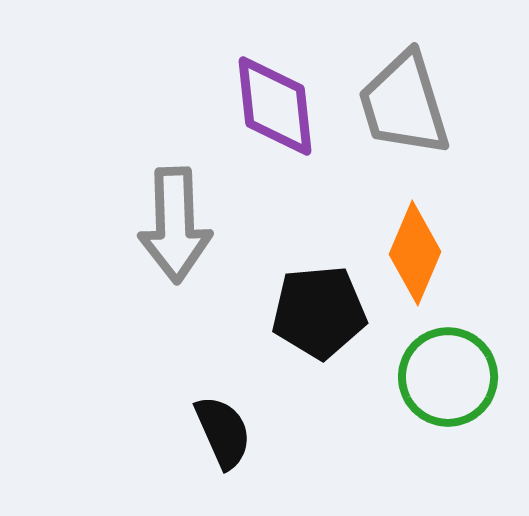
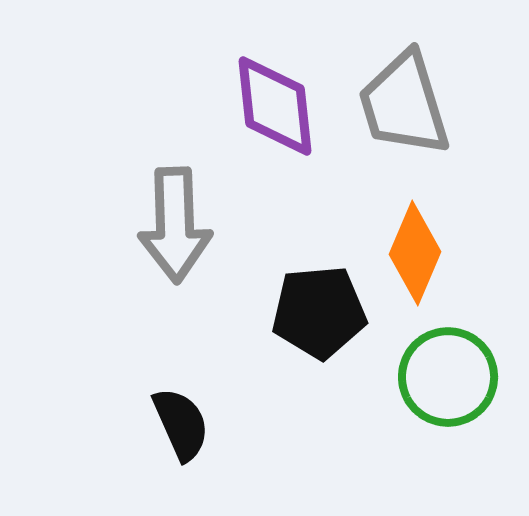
black semicircle: moved 42 px left, 8 px up
